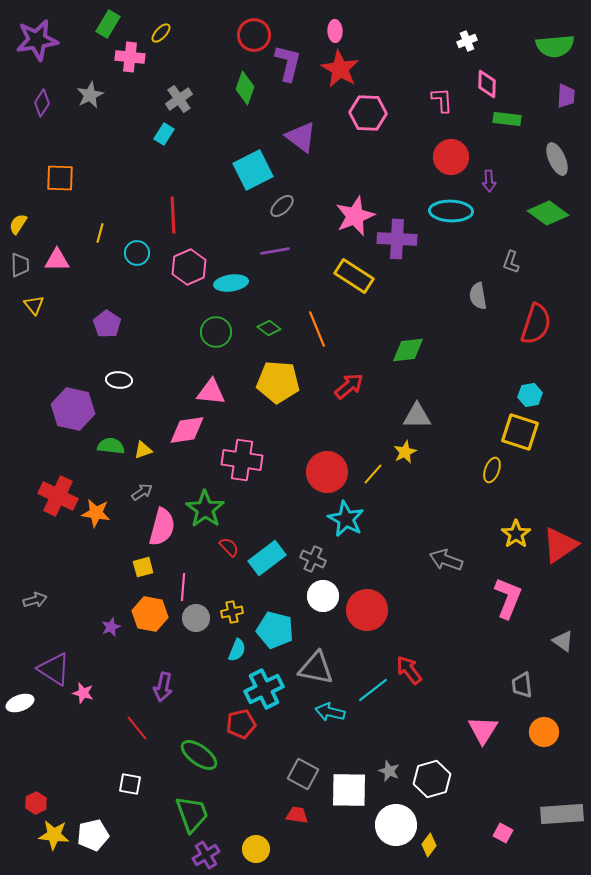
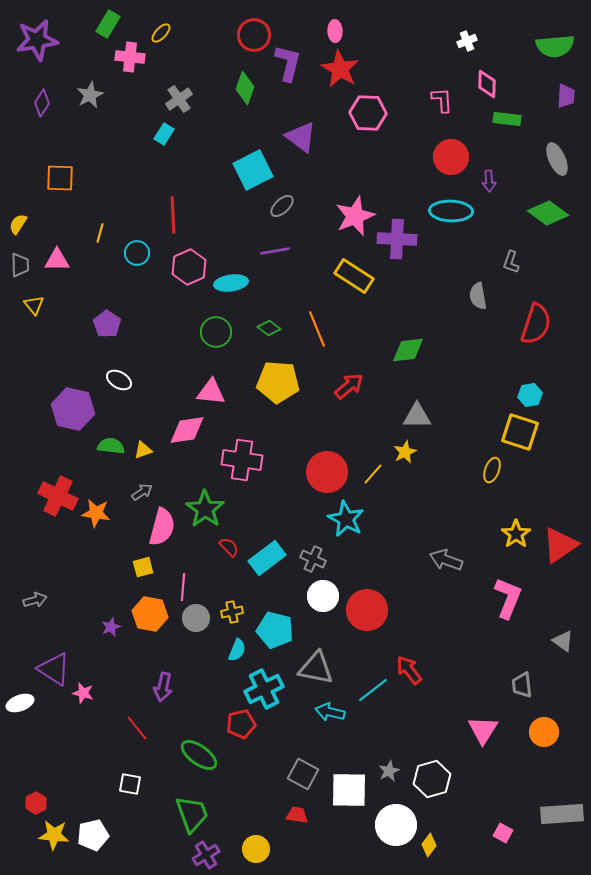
white ellipse at (119, 380): rotated 25 degrees clockwise
gray star at (389, 771): rotated 25 degrees clockwise
